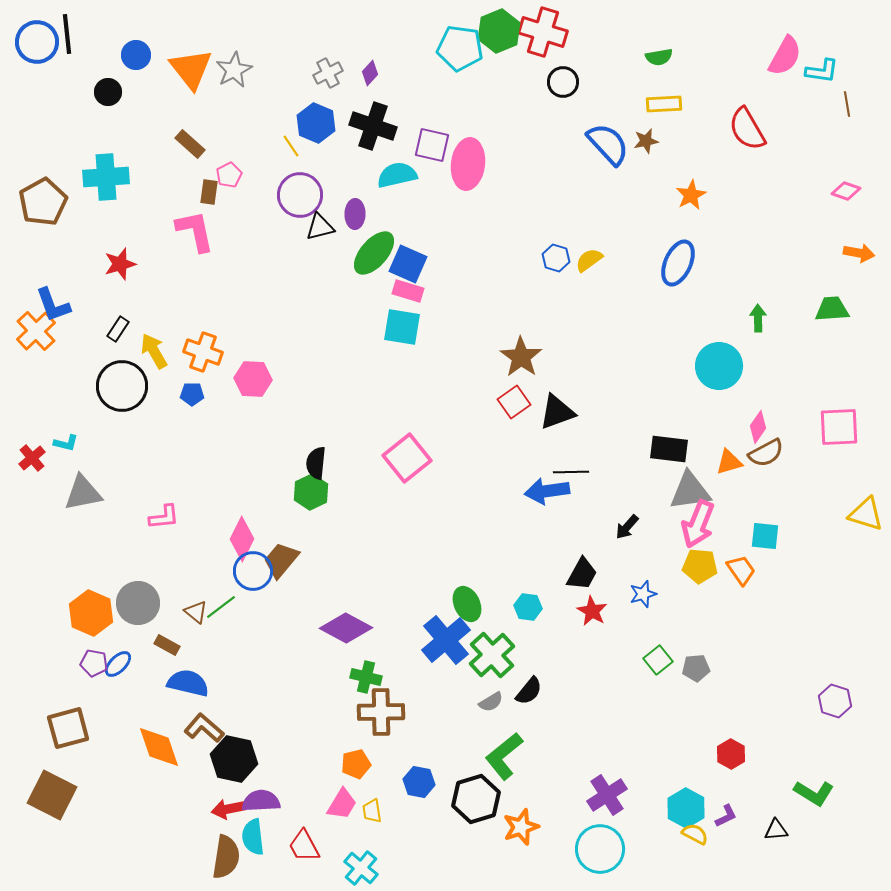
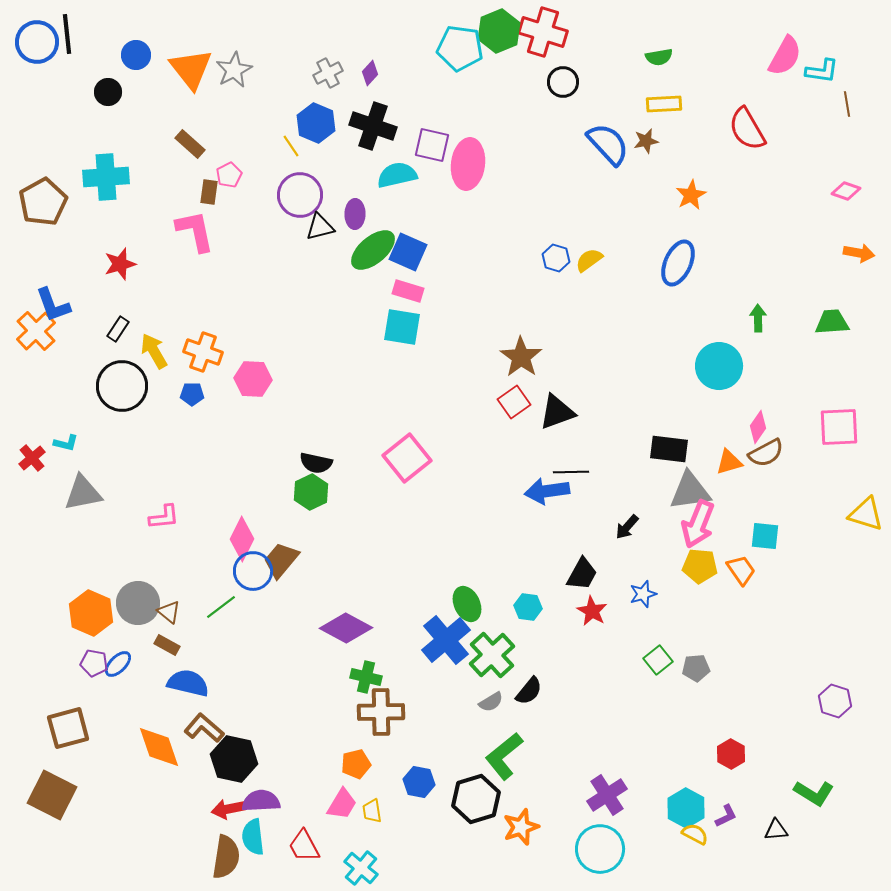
green ellipse at (374, 253): moved 1 px left, 3 px up; rotated 9 degrees clockwise
blue square at (408, 264): moved 12 px up
green trapezoid at (832, 309): moved 13 px down
black semicircle at (316, 463): rotated 84 degrees counterclockwise
brown triangle at (196, 612): moved 27 px left
